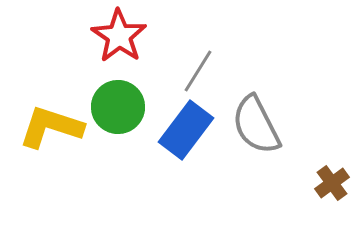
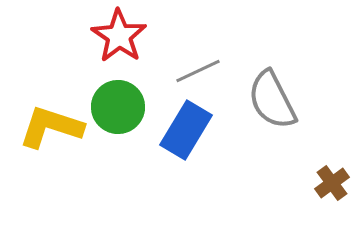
gray line: rotated 33 degrees clockwise
gray semicircle: moved 16 px right, 25 px up
blue rectangle: rotated 6 degrees counterclockwise
